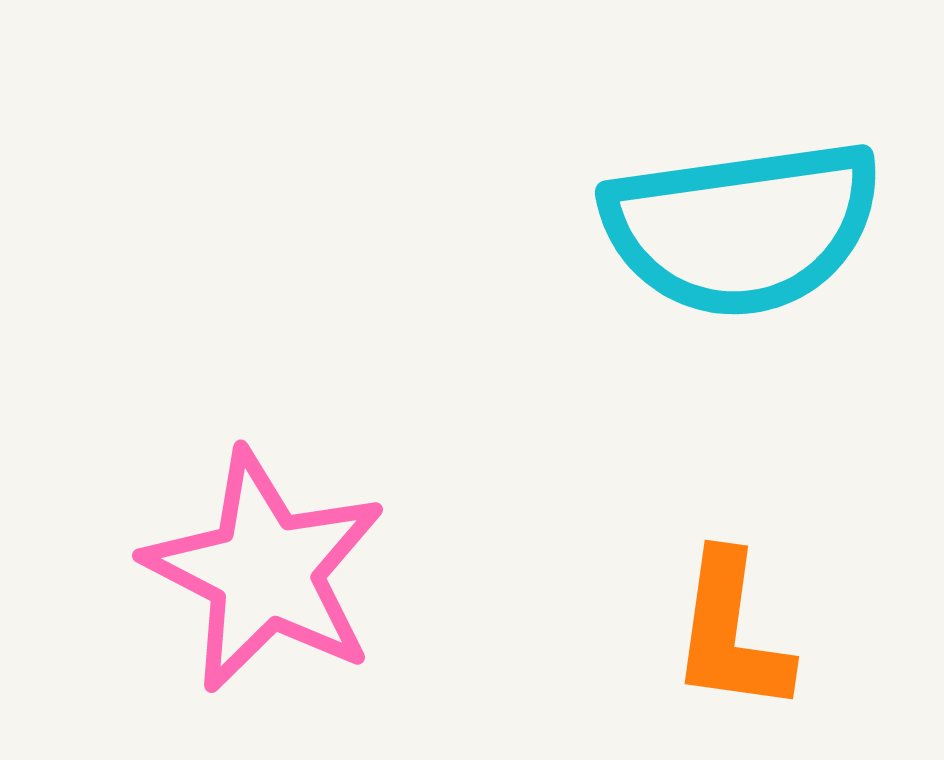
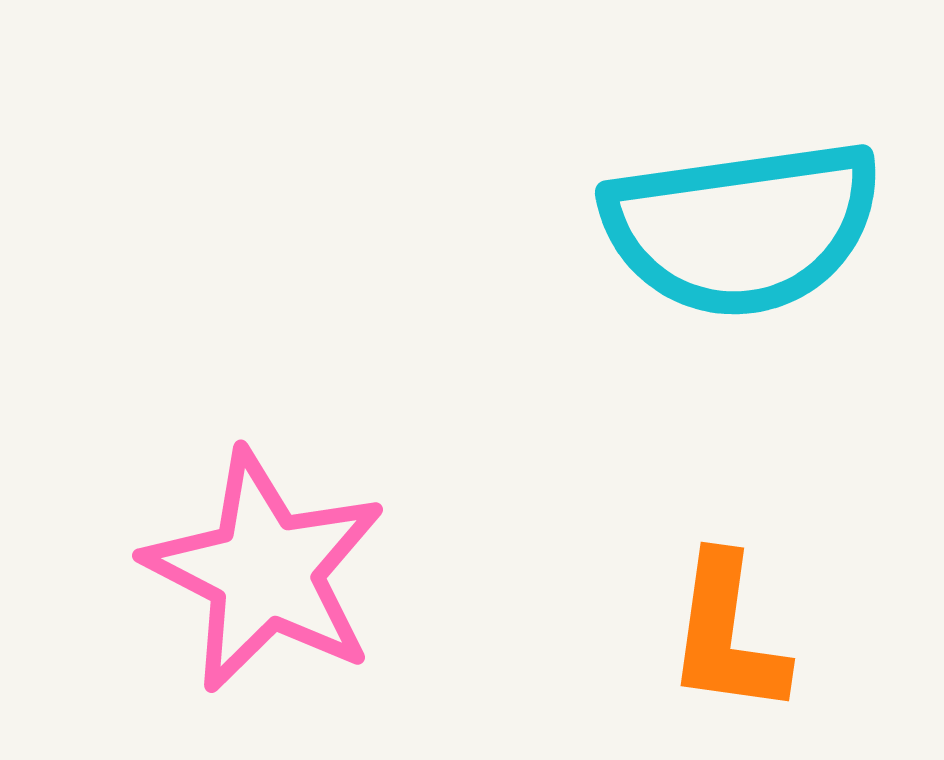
orange L-shape: moved 4 px left, 2 px down
